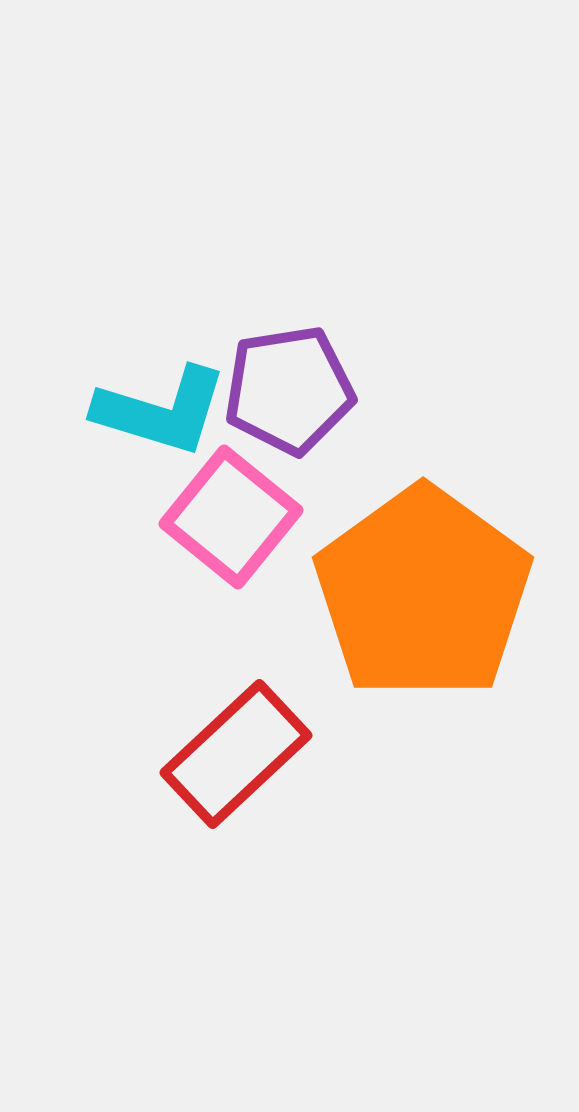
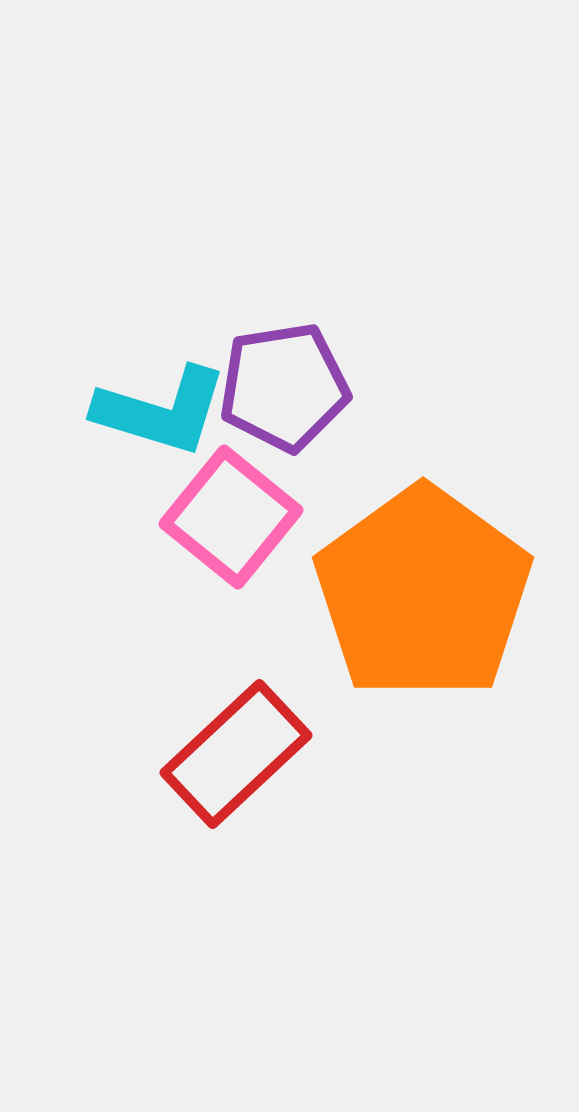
purple pentagon: moved 5 px left, 3 px up
